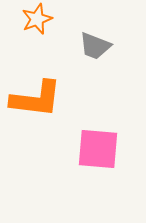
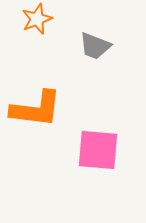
orange L-shape: moved 10 px down
pink square: moved 1 px down
